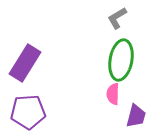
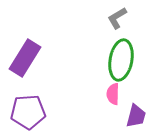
purple rectangle: moved 5 px up
